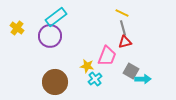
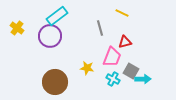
cyan rectangle: moved 1 px right, 1 px up
gray line: moved 23 px left
pink trapezoid: moved 5 px right, 1 px down
yellow star: moved 2 px down
cyan cross: moved 18 px right; rotated 24 degrees counterclockwise
